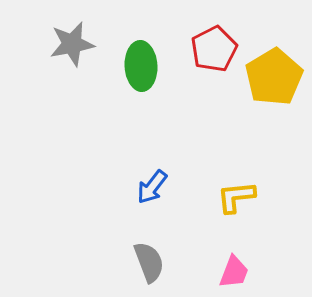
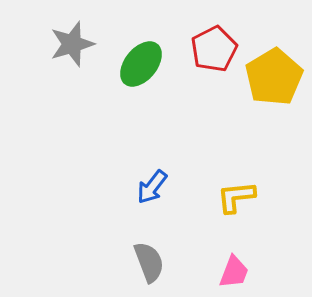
gray star: rotated 6 degrees counterclockwise
green ellipse: moved 2 px up; rotated 42 degrees clockwise
